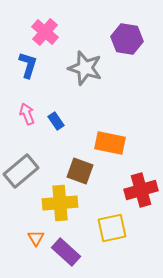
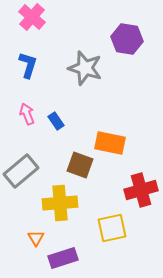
pink cross: moved 13 px left, 15 px up
brown square: moved 6 px up
purple rectangle: moved 3 px left, 6 px down; rotated 60 degrees counterclockwise
